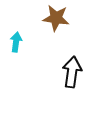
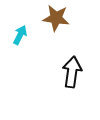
cyan arrow: moved 4 px right, 7 px up; rotated 18 degrees clockwise
